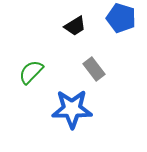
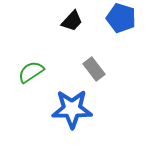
black trapezoid: moved 3 px left, 5 px up; rotated 15 degrees counterclockwise
green semicircle: rotated 12 degrees clockwise
